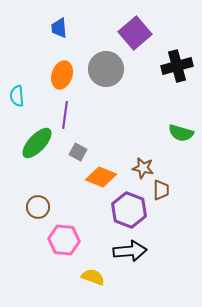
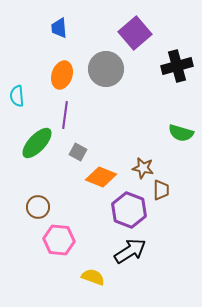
pink hexagon: moved 5 px left
black arrow: rotated 28 degrees counterclockwise
